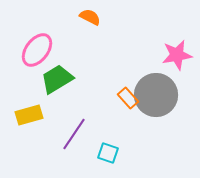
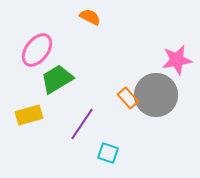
pink star: moved 5 px down
purple line: moved 8 px right, 10 px up
